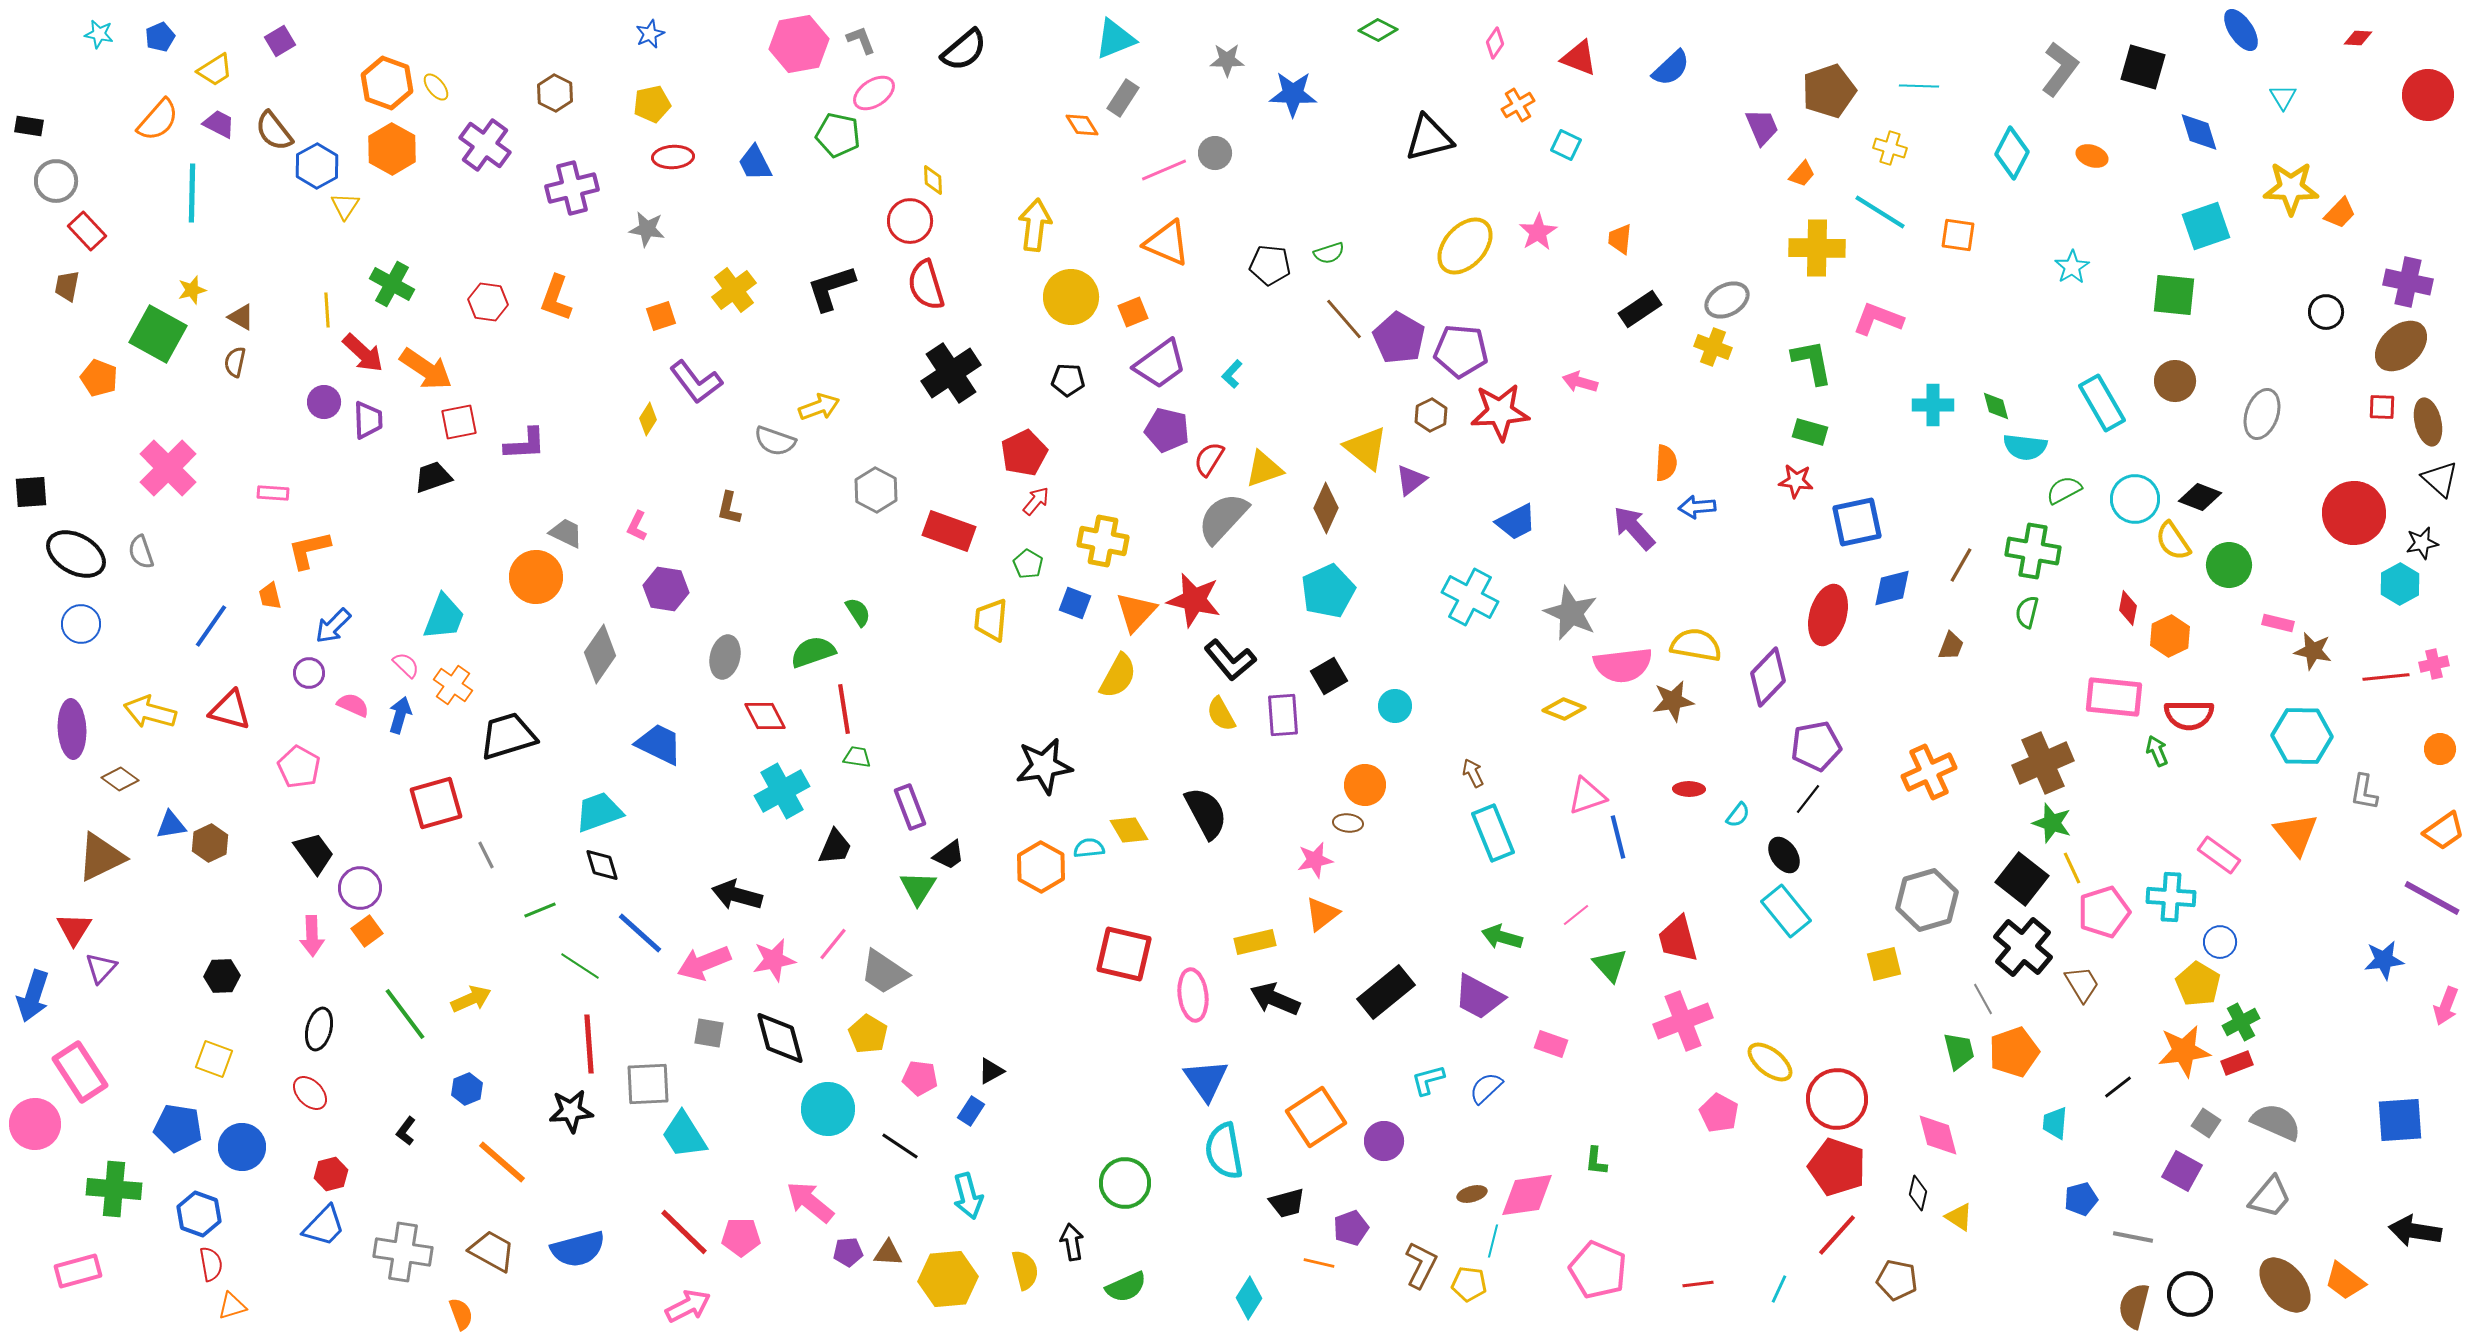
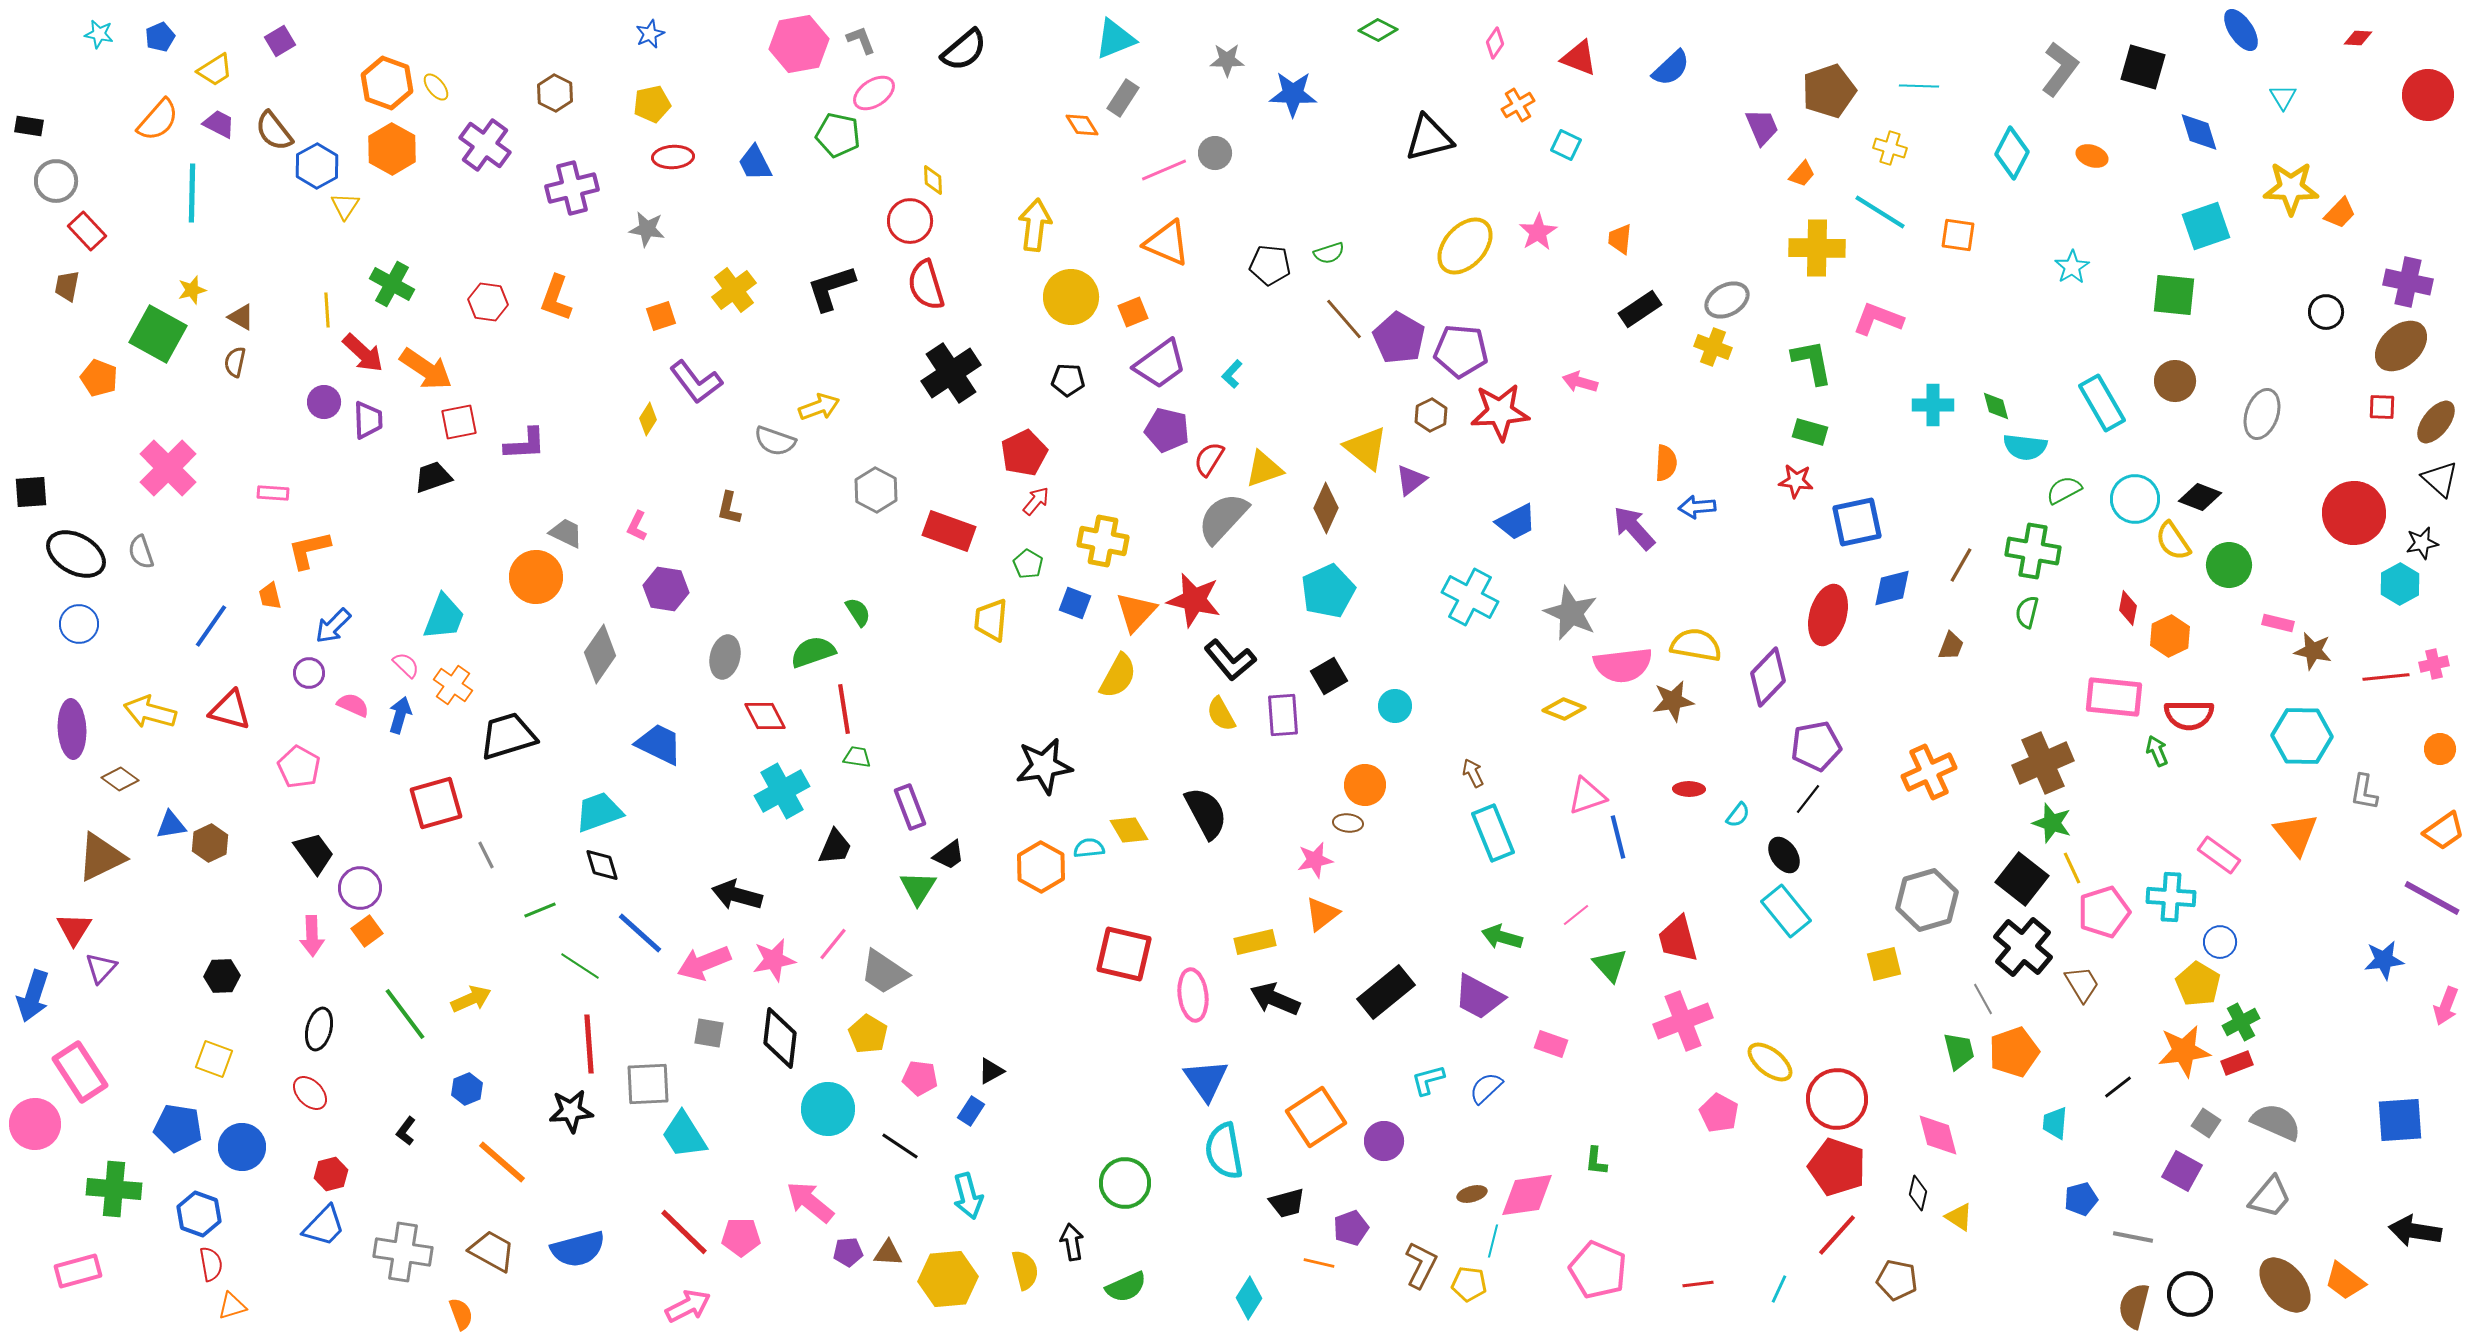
brown ellipse at (2428, 422): moved 8 px right; rotated 51 degrees clockwise
blue circle at (81, 624): moved 2 px left
black diamond at (780, 1038): rotated 22 degrees clockwise
